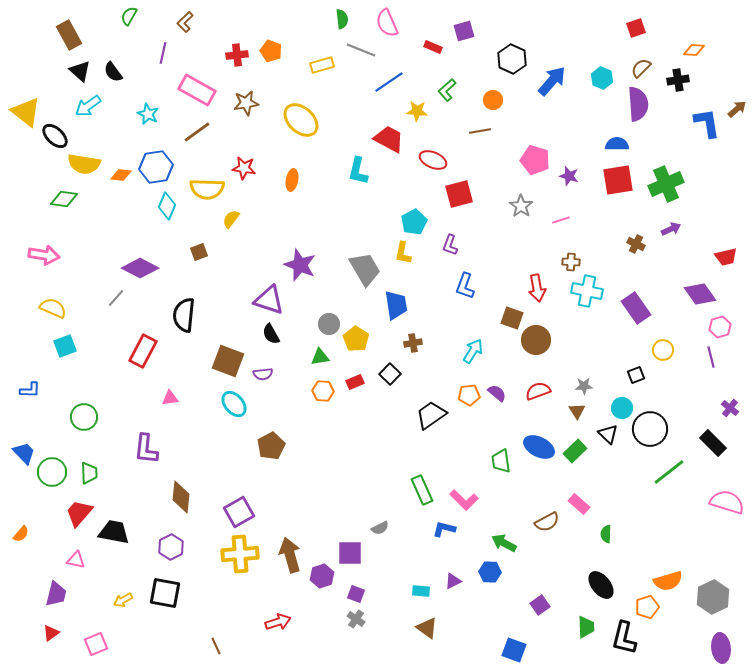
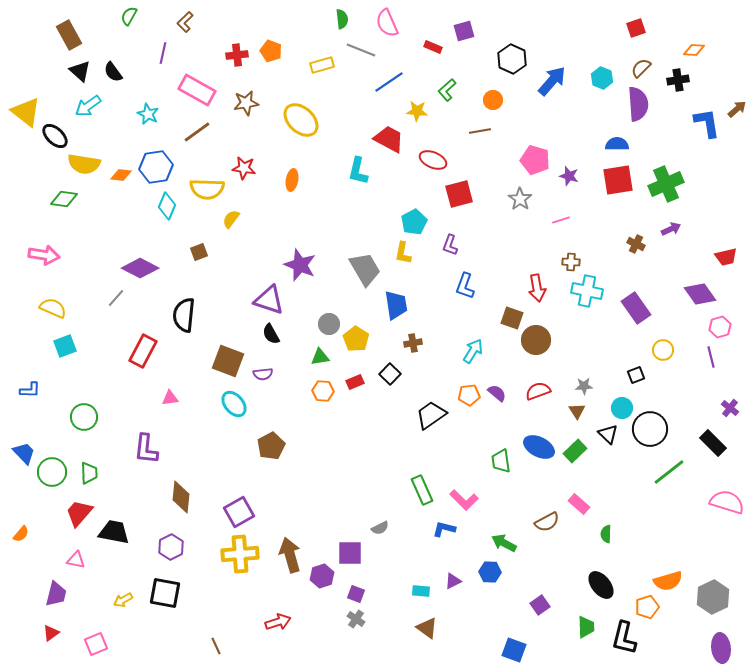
gray star at (521, 206): moved 1 px left, 7 px up
